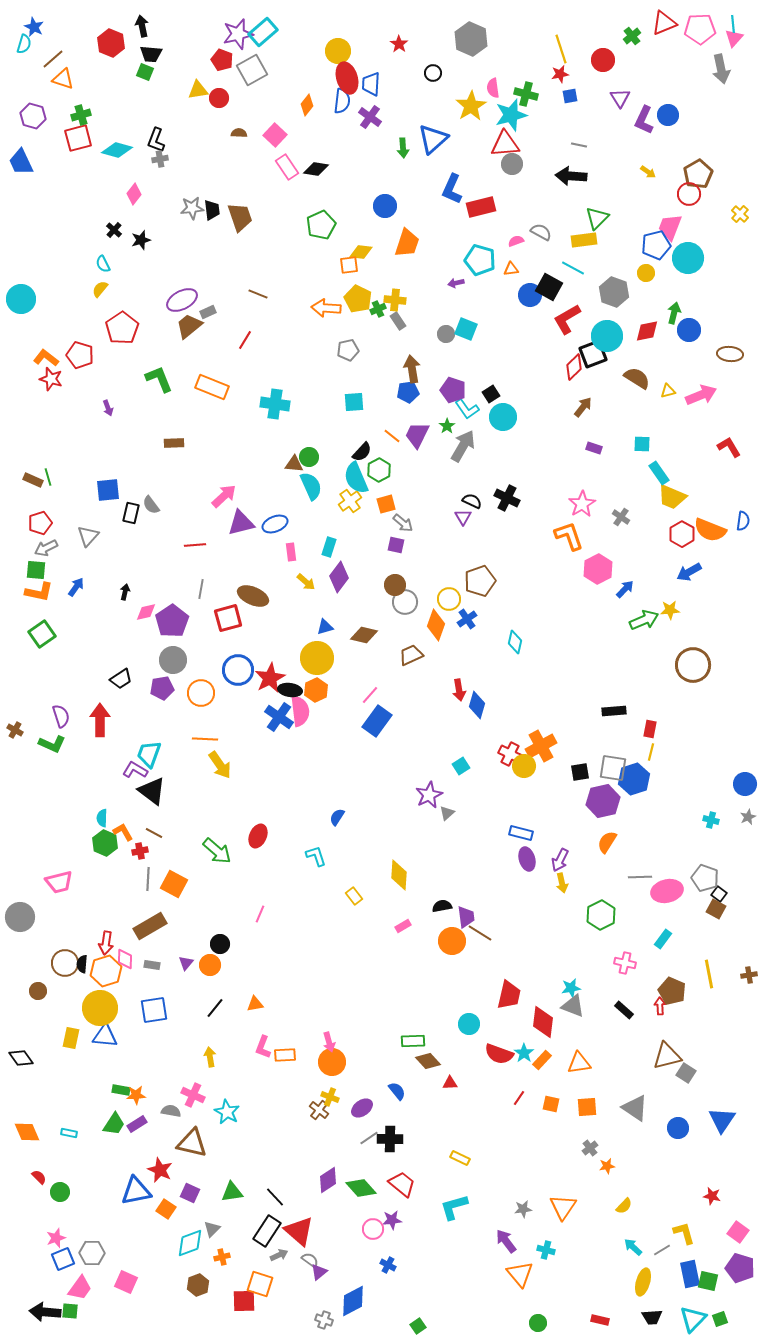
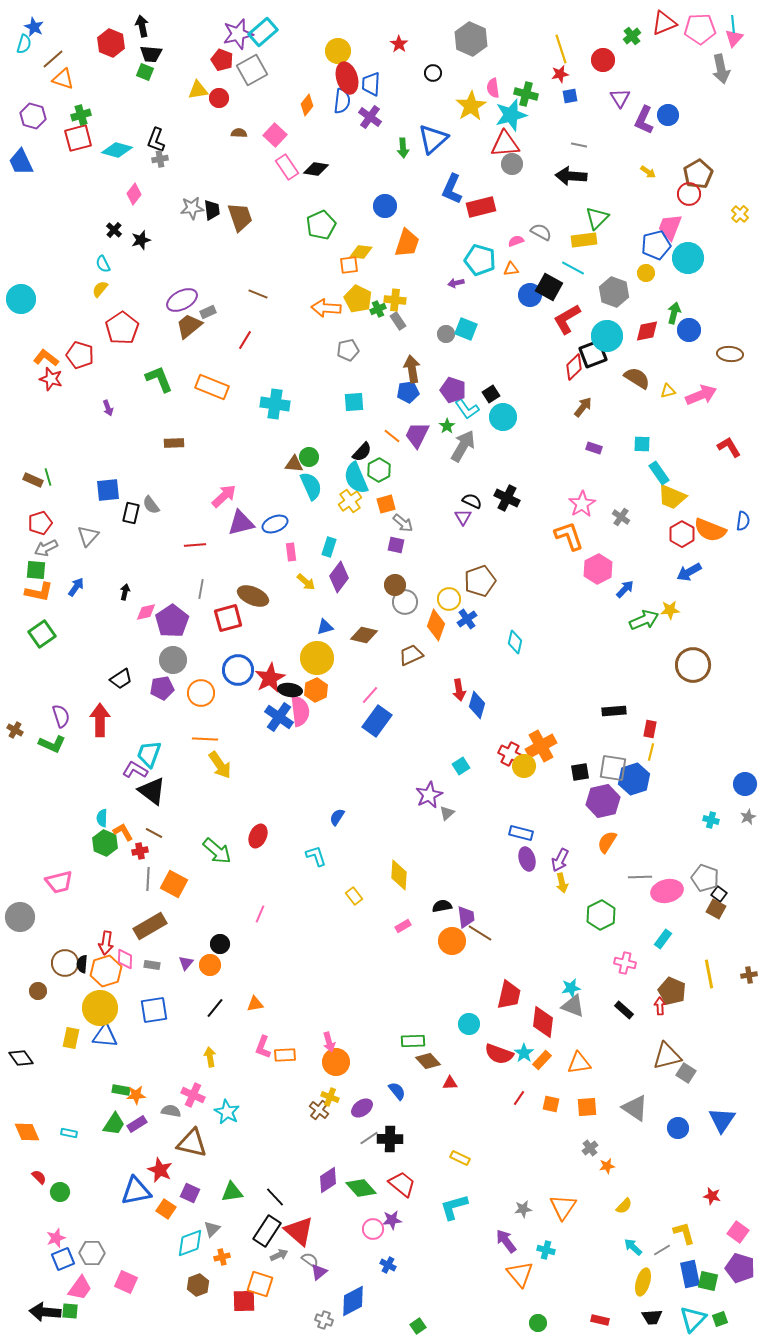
orange circle at (332, 1062): moved 4 px right
